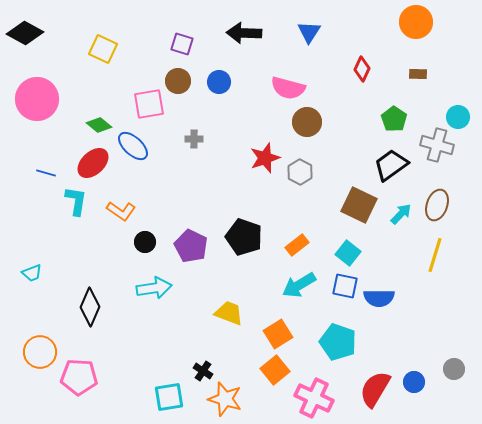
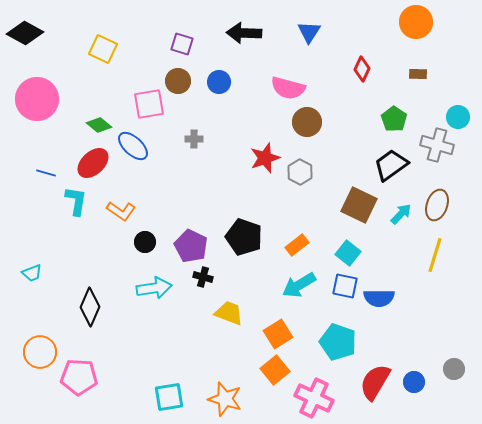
black cross at (203, 371): moved 94 px up; rotated 18 degrees counterclockwise
red semicircle at (375, 389): moved 7 px up
